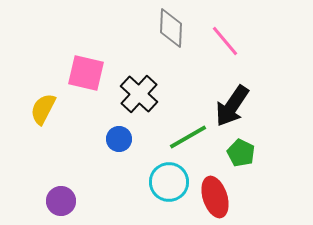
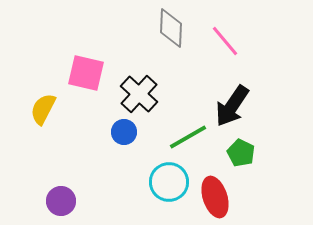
blue circle: moved 5 px right, 7 px up
